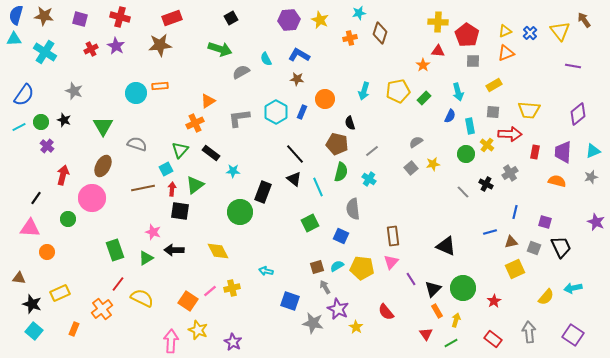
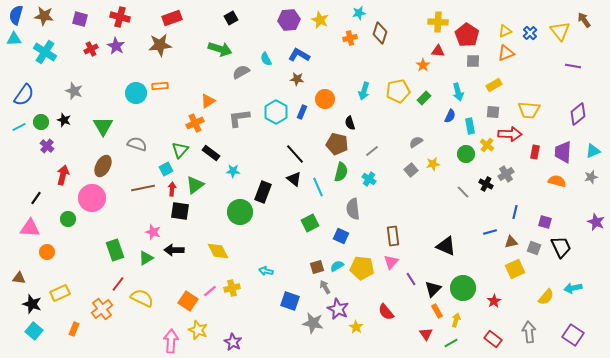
gray square at (411, 168): moved 2 px down
gray cross at (510, 173): moved 4 px left, 1 px down
